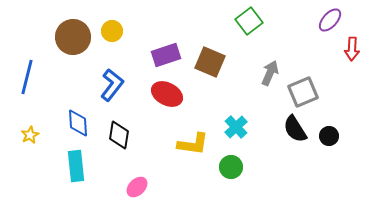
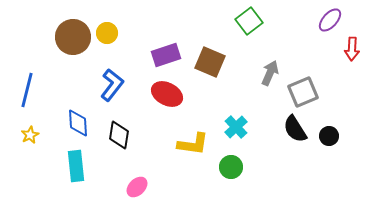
yellow circle: moved 5 px left, 2 px down
blue line: moved 13 px down
